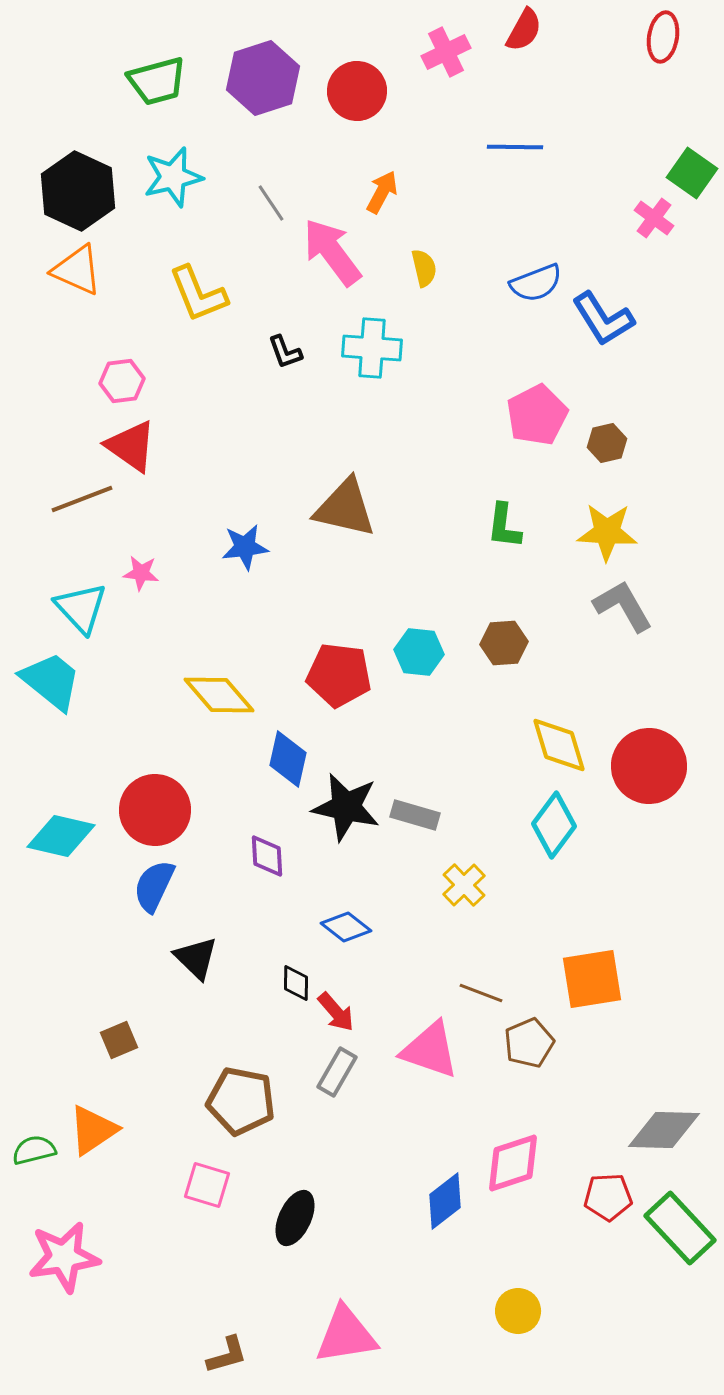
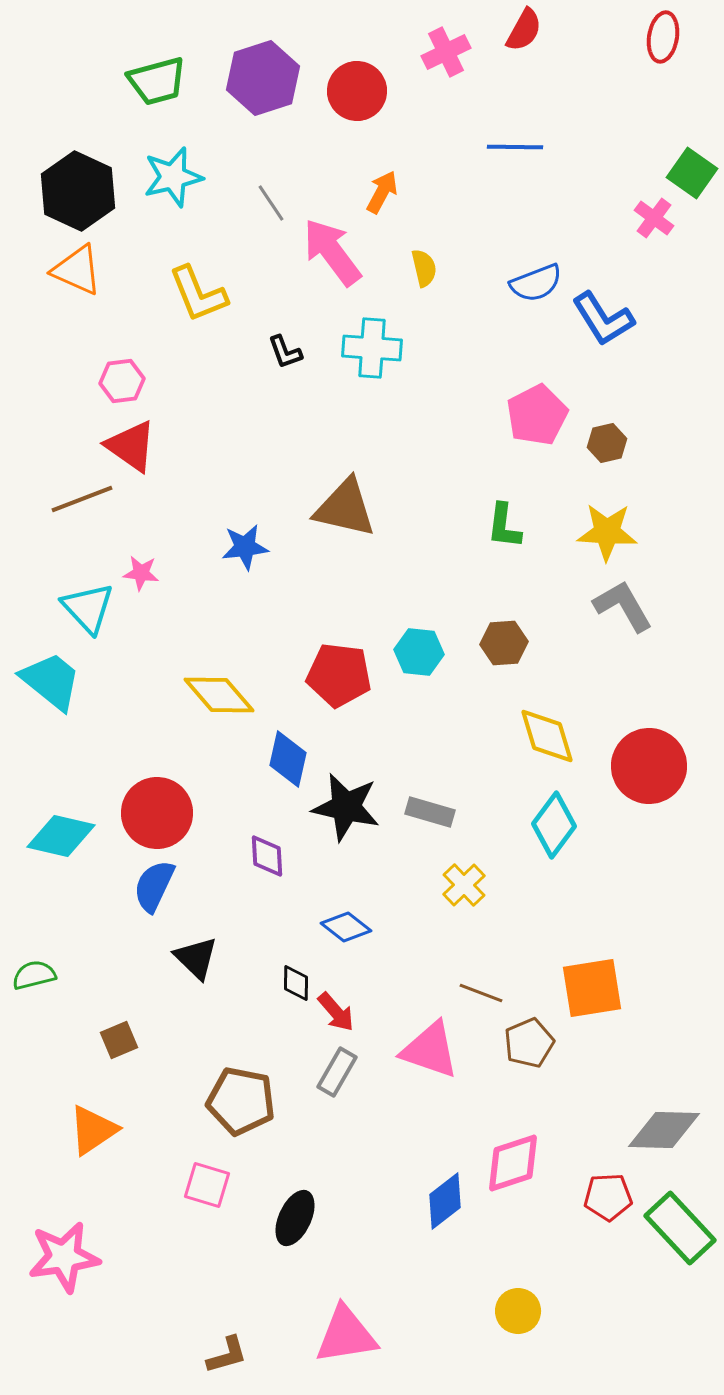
cyan triangle at (81, 608): moved 7 px right
yellow diamond at (559, 745): moved 12 px left, 9 px up
red circle at (155, 810): moved 2 px right, 3 px down
gray rectangle at (415, 815): moved 15 px right, 3 px up
orange square at (592, 979): moved 9 px down
green semicircle at (34, 1150): moved 175 px up
